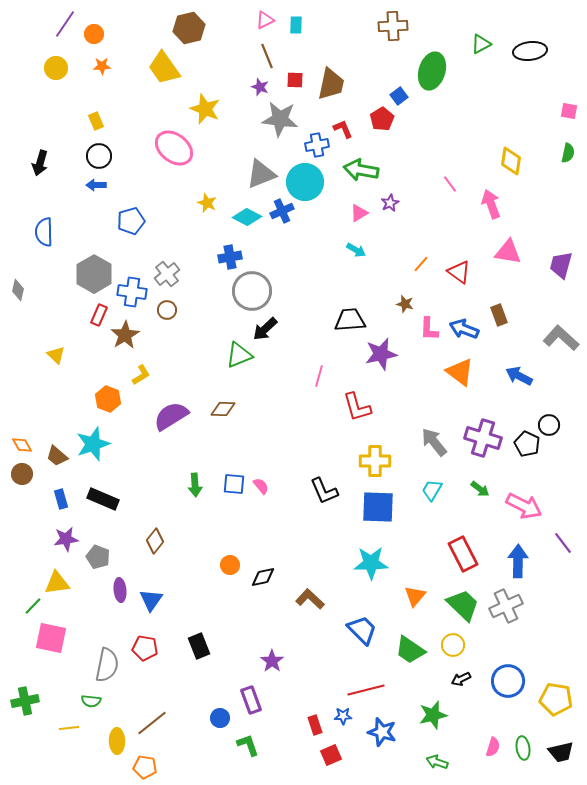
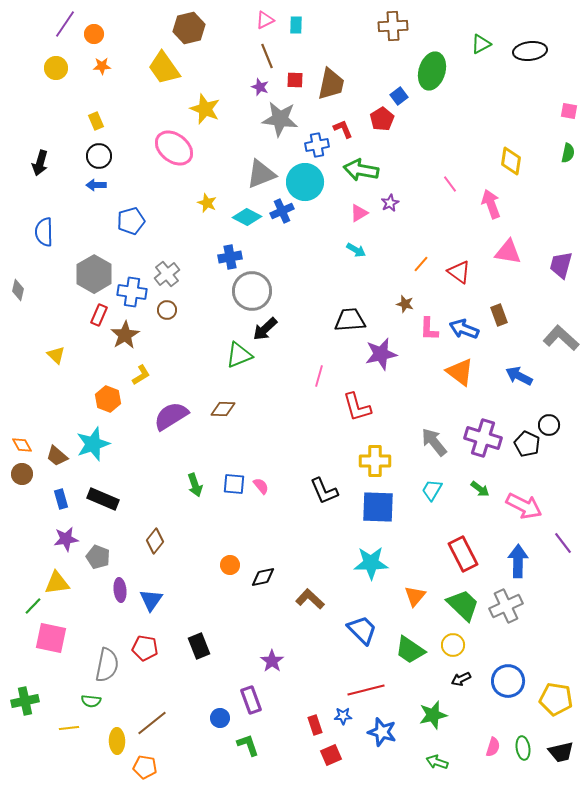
green arrow at (195, 485): rotated 15 degrees counterclockwise
